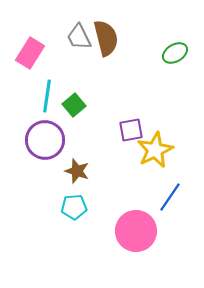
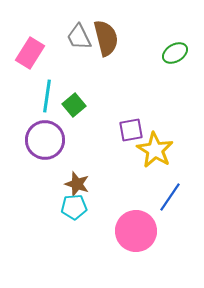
yellow star: rotated 15 degrees counterclockwise
brown star: moved 13 px down
